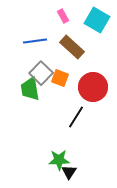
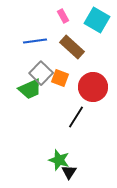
green trapezoid: rotated 105 degrees counterclockwise
green star: rotated 20 degrees clockwise
